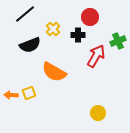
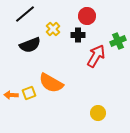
red circle: moved 3 px left, 1 px up
orange semicircle: moved 3 px left, 11 px down
